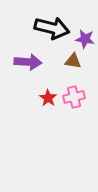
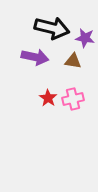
purple star: moved 1 px up
purple arrow: moved 7 px right, 5 px up; rotated 8 degrees clockwise
pink cross: moved 1 px left, 2 px down
